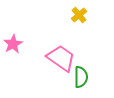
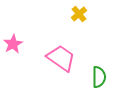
yellow cross: moved 1 px up
green semicircle: moved 18 px right
